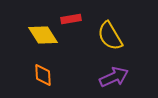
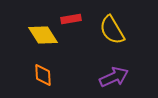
yellow semicircle: moved 2 px right, 6 px up
